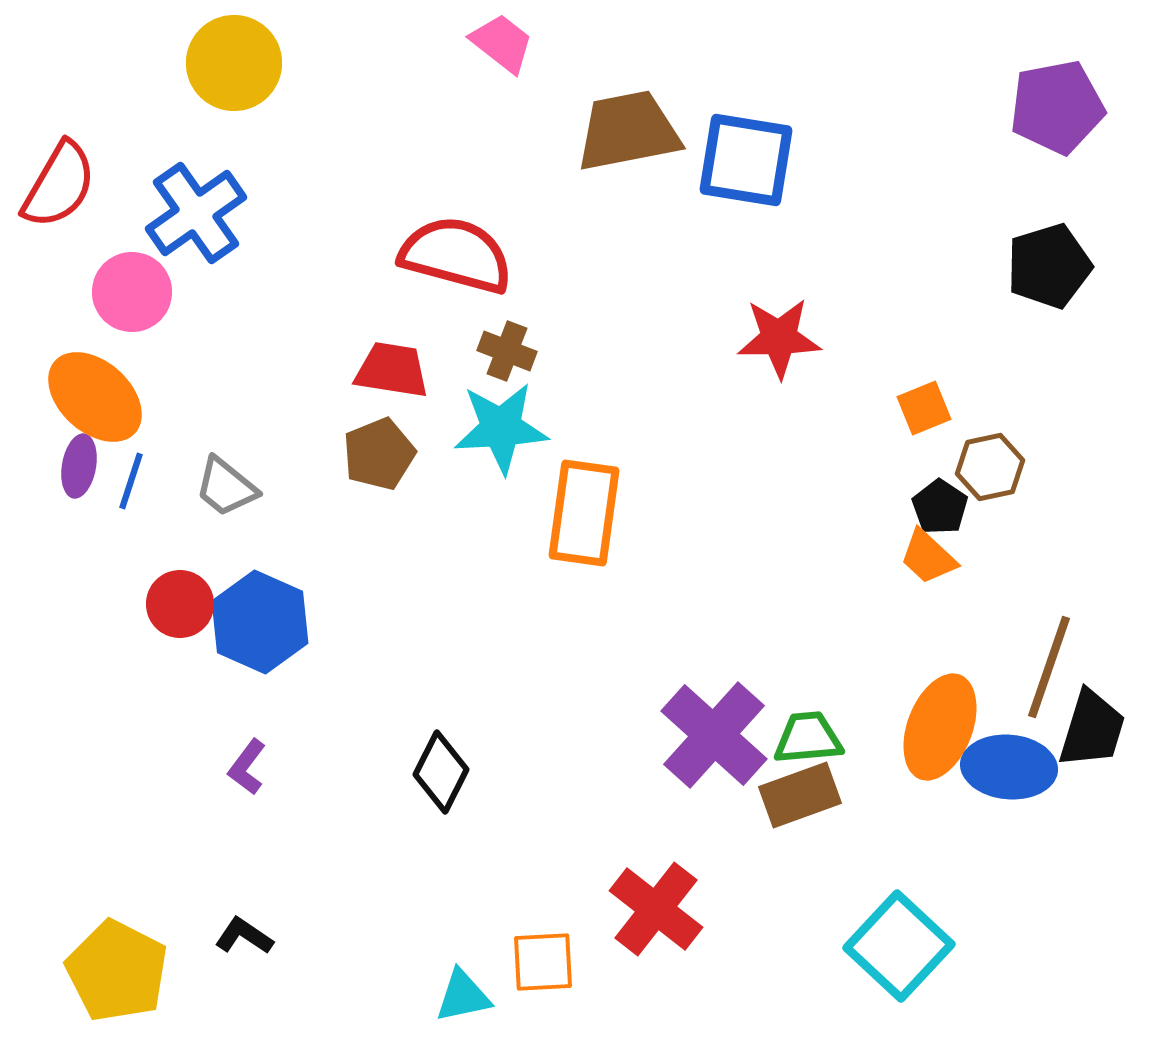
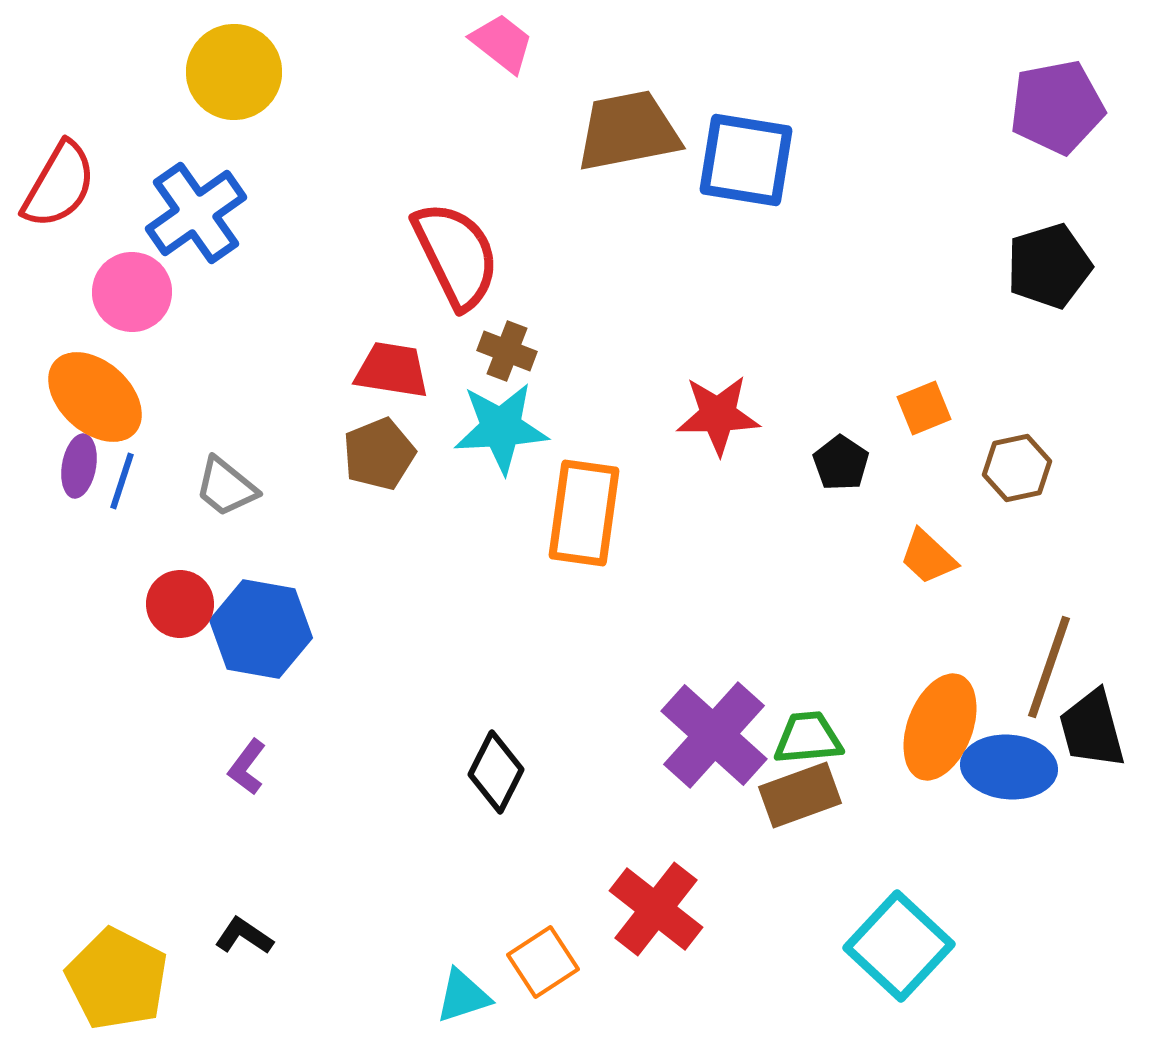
yellow circle at (234, 63): moved 9 px down
red semicircle at (456, 255): rotated 49 degrees clockwise
red star at (779, 338): moved 61 px left, 77 px down
brown hexagon at (990, 467): moved 27 px right, 1 px down
blue line at (131, 481): moved 9 px left
black pentagon at (940, 507): moved 99 px left, 44 px up
blue hexagon at (260, 622): moved 1 px right, 7 px down; rotated 14 degrees counterclockwise
black trapezoid at (1092, 729): rotated 148 degrees clockwise
black diamond at (441, 772): moved 55 px right
orange square at (543, 962): rotated 30 degrees counterclockwise
yellow pentagon at (117, 971): moved 8 px down
cyan triangle at (463, 996): rotated 6 degrees counterclockwise
